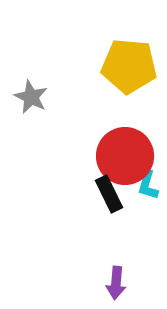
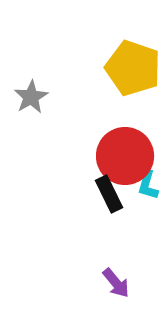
yellow pentagon: moved 4 px right, 2 px down; rotated 14 degrees clockwise
gray star: rotated 16 degrees clockwise
purple arrow: rotated 44 degrees counterclockwise
